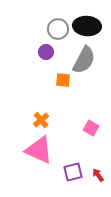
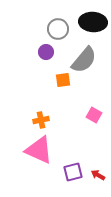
black ellipse: moved 6 px right, 4 px up
gray semicircle: rotated 12 degrees clockwise
orange square: rotated 14 degrees counterclockwise
orange cross: rotated 28 degrees clockwise
pink square: moved 3 px right, 13 px up
red arrow: rotated 24 degrees counterclockwise
